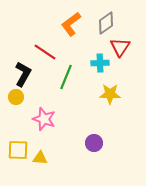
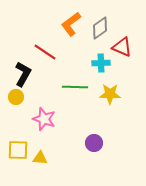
gray diamond: moved 6 px left, 5 px down
red triangle: moved 2 px right; rotated 40 degrees counterclockwise
cyan cross: moved 1 px right
green line: moved 9 px right, 10 px down; rotated 70 degrees clockwise
